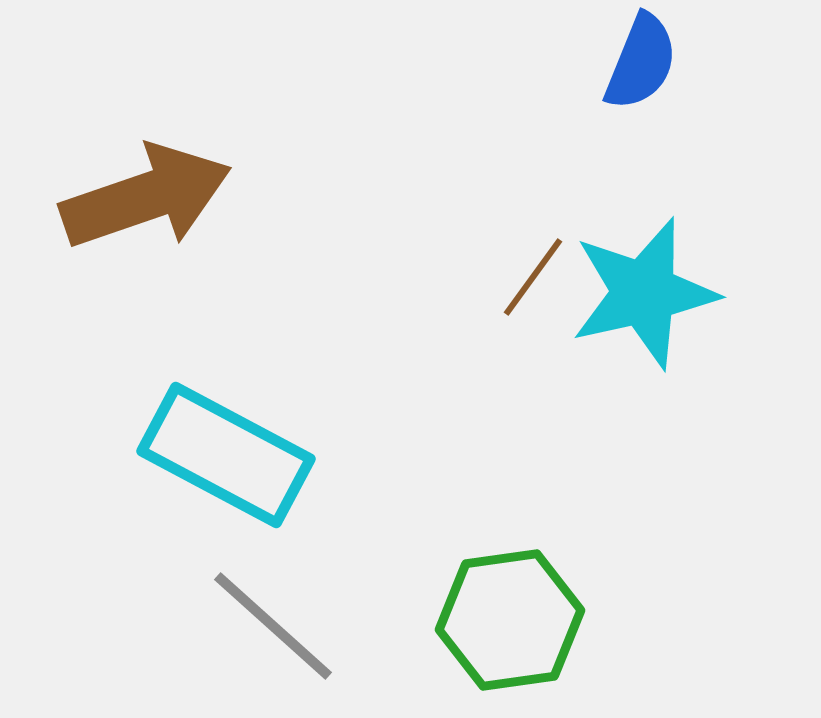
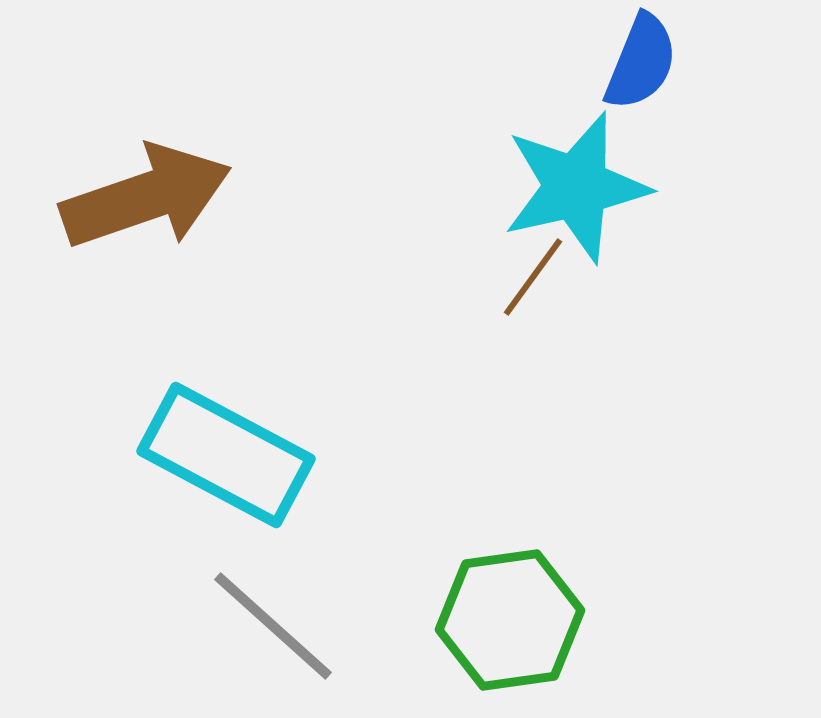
cyan star: moved 68 px left, 106 px up
